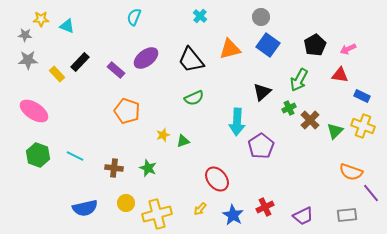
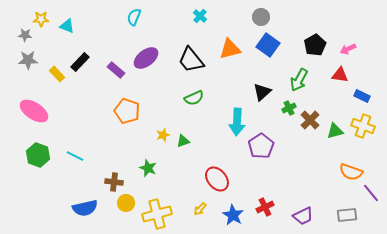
green triangle at (335, 131): rotated 30 degrees clockwise
brown cross at (114, 168): moved 14 px down
